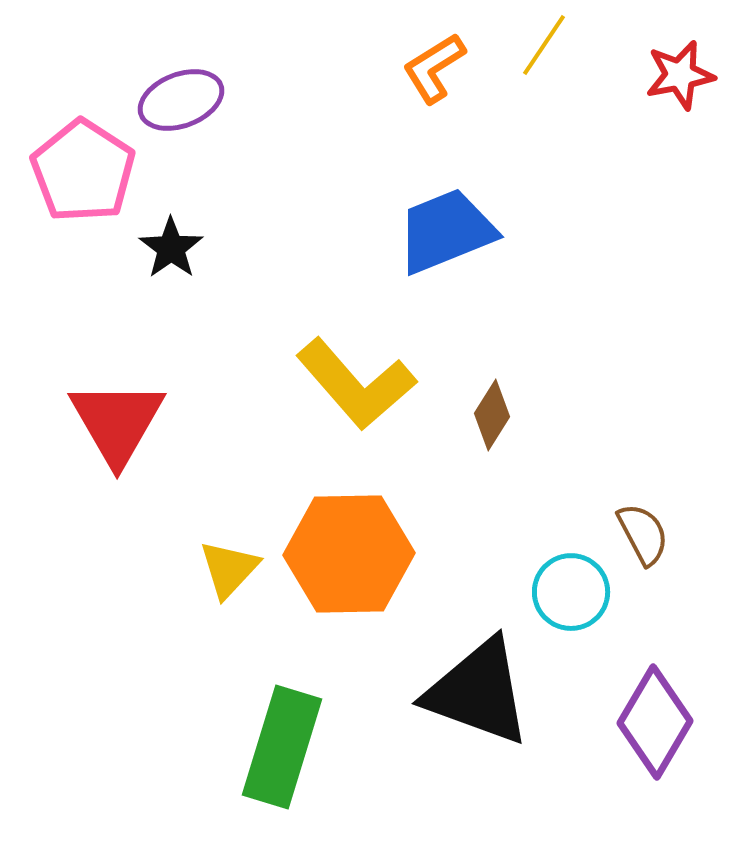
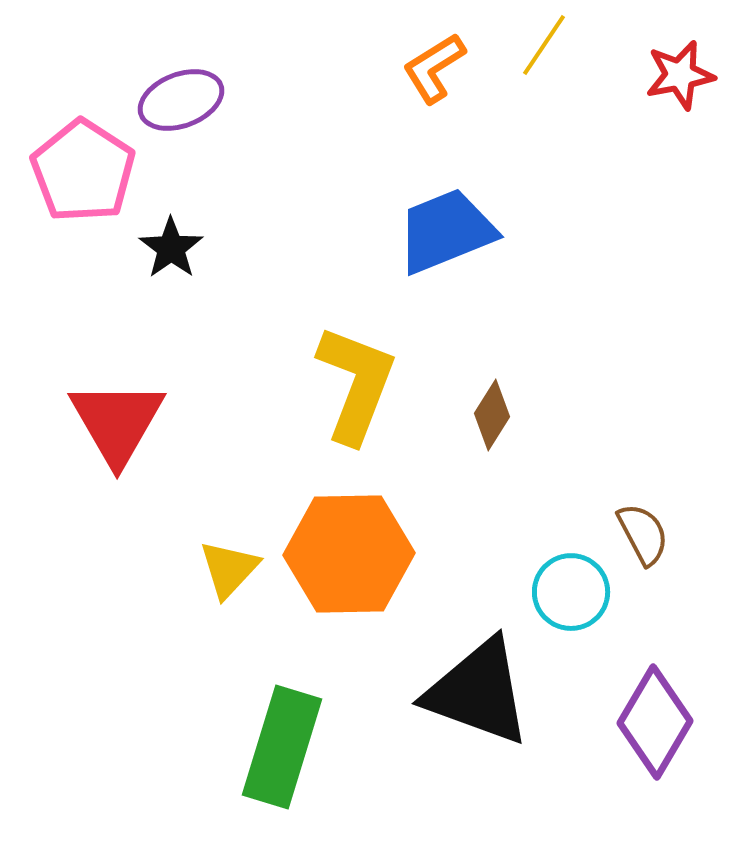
yellow L-shape: rotated 118 degrees counterclockwise
